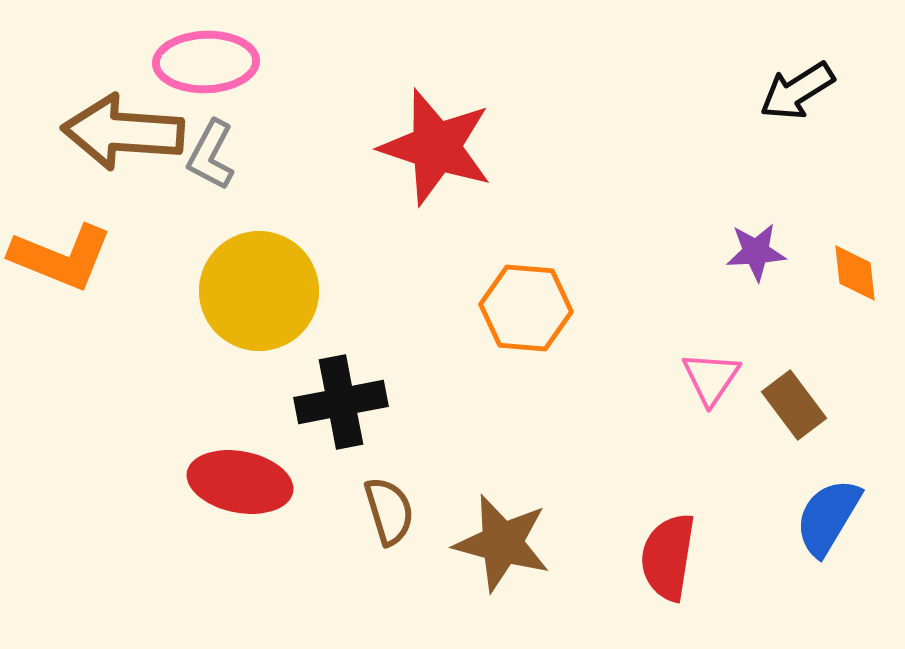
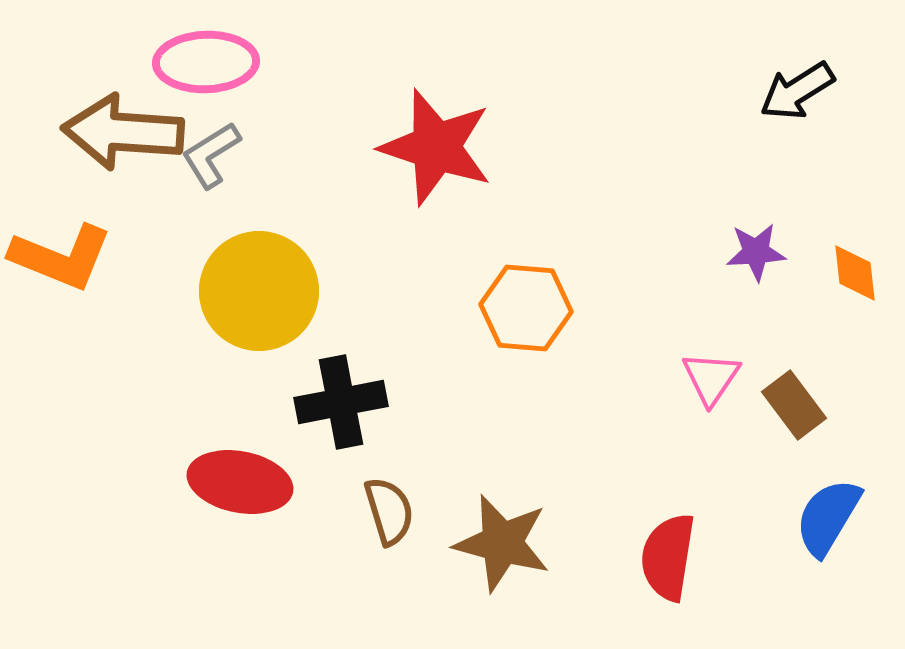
gray L-shape: rotated 30 degrees clockwise
